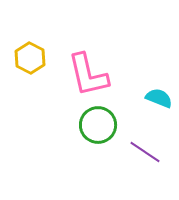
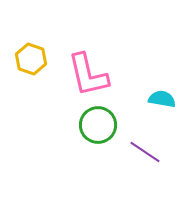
yellow hexagon: moved 1 px right, 1 px down; rotated 8 degrees counterclockwise
cyan semicircle: moved 3 px right, 1 px down; rotated 12 degrees counterclockwise
